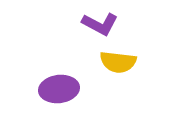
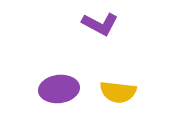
yellow semicircle: moved 30 px down
